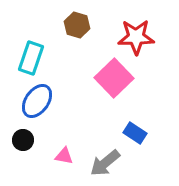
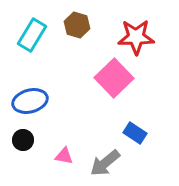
cyan rectangle: moved 1 px right, 23 px up; rotated 12 degrees clockwise
blue ellipse: moved 7 px left; rotated 40 degrees clockwise
